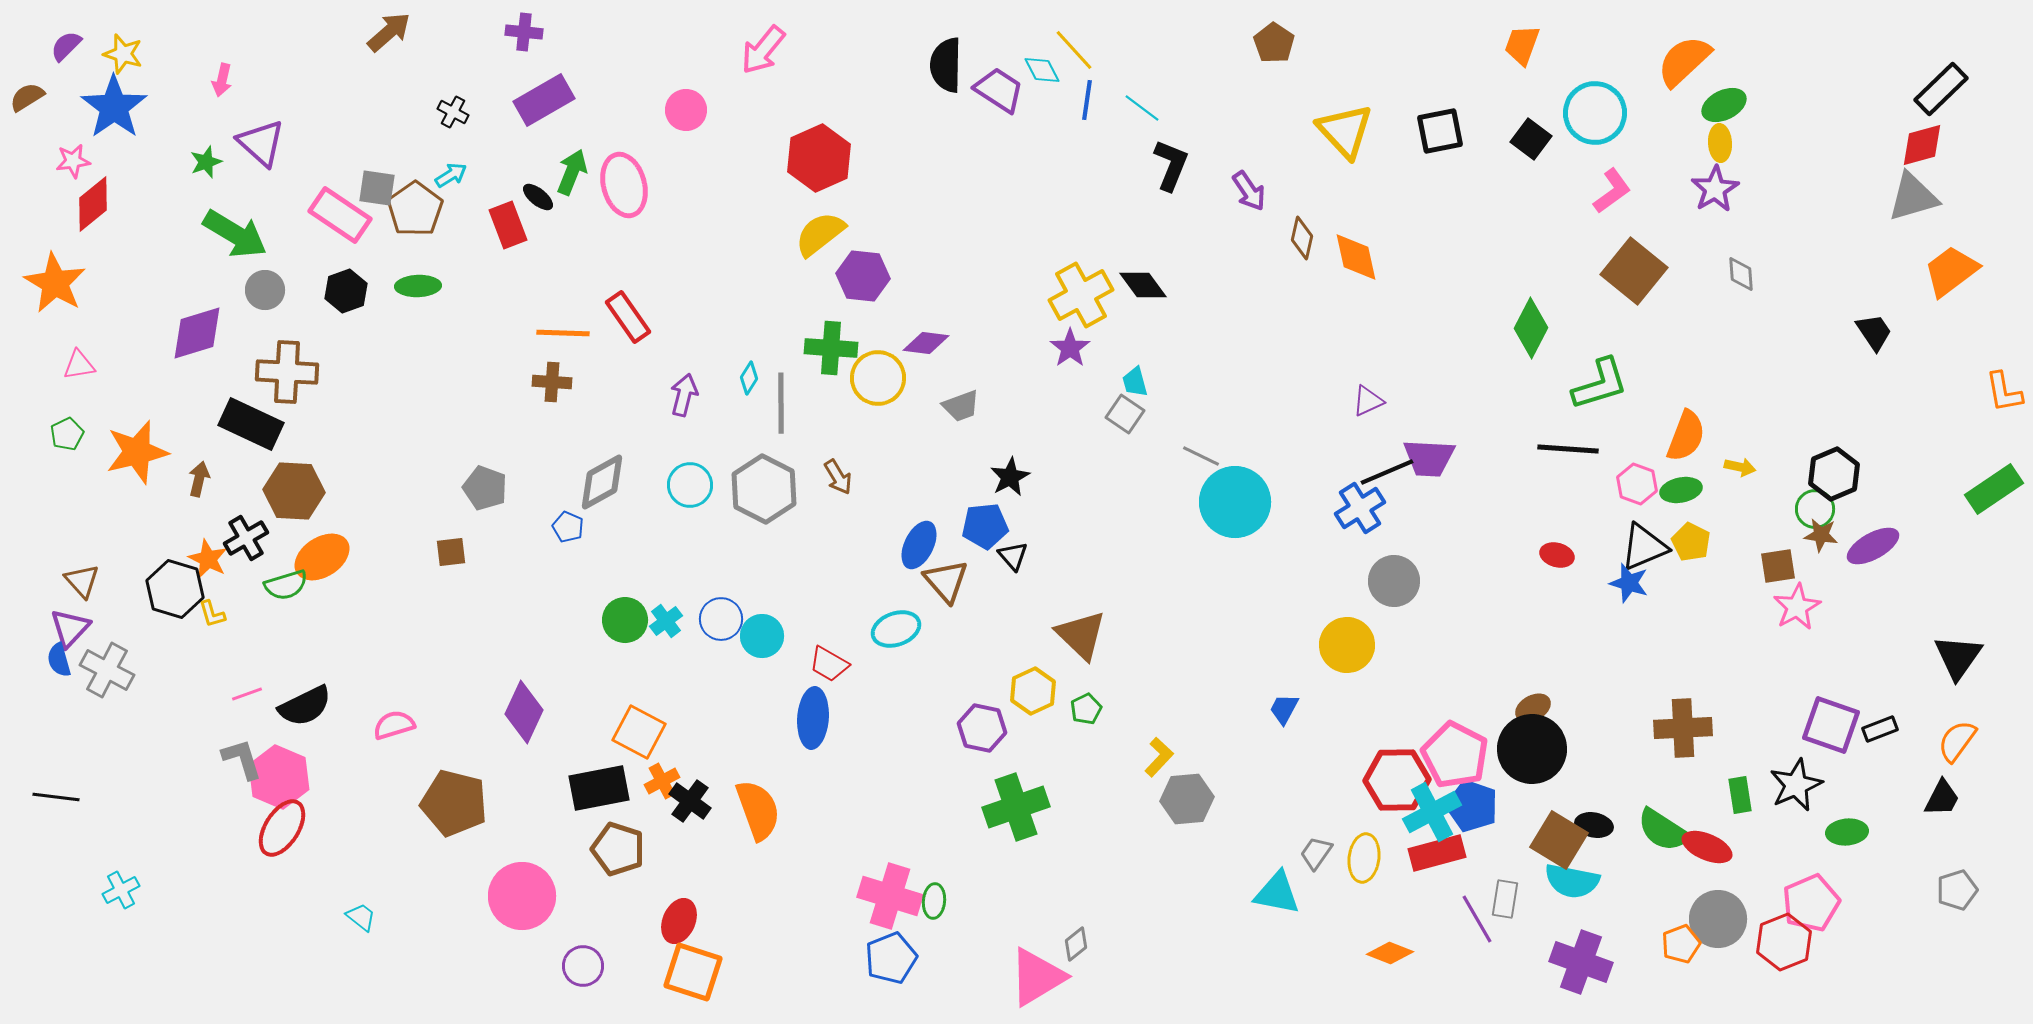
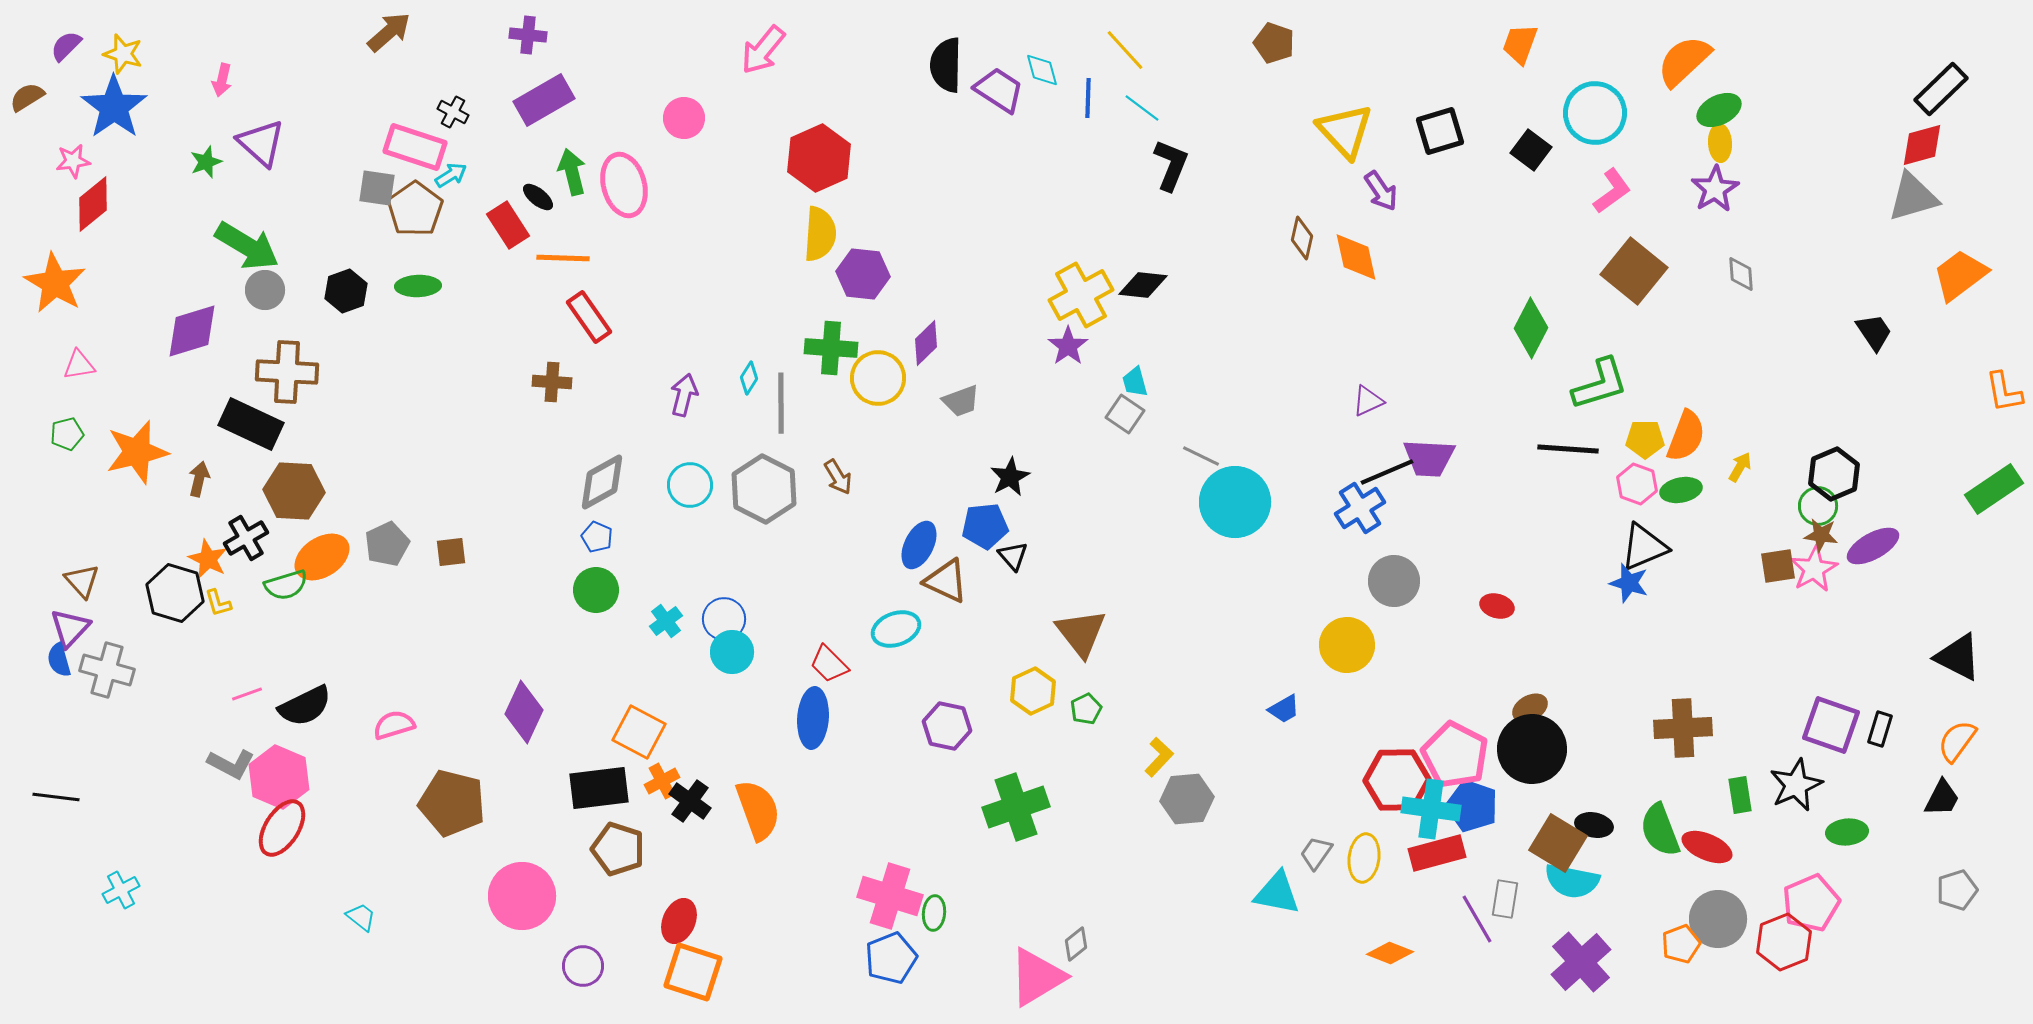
purple cross at (524, 32): moved 4 px right, 3 px down
brown pentagon at (1274, 43): rotated 15 degrees counterclockwise
orange trapezoid at (1522, 45): moved 2 px left, 1 px up
yellow line at (1074, 50): moved 51 px right
cyan diamond at (1042, 70): rotated 12 degrees clockwise
blue line at (1087, 100): moved 1 px right, 2 px up; rotated 6 degrees counterclockwise
green ellipse at (1724, 105): moved 5 px left, 5 px down
pink circle at (686, 110): moved 2 px left, 8 px down
black square at (1440, 131): rotated 6 degrees counterclockwise
black square at (1531, 139): moved 11 px down
green arrow at (572, 172): rotated 36 degrees counterclockwise
purple arrow at (1249, 191): moved 132 px right
pink rectangle at (340, 215): moved 75 px right, 68 px up; rotated 16 degrees counterclockwise
red rectangle at (508, 225): rotated 12 degrees counterclockwise
green arrow at (235, 234): moved 12 px right, 12 px down
yellow semicircle at (820, 234): rotated 132 degrees clockwise
orange trapezoid at (1951, 271): moved 9 px right, 4 px down
purple hexagon at (863, 276): moved 2 px up
black diamond at (1143, 285): rotated 48 degrees counterclockwise
red rectangle at (628, 317): moved 39 px left
purple diamond at (197, 333): moved 5 px left, 2 px up
orange line at (563, 333): moved 75 px up
purple diamond at (926, 343): rotated 51 degrees counterclockwise
purple star at (1070, 348): moved 2 px left, 2 px up
gray trapezoid at (961, 406): moved 5 px up
green pentagon at (67, 434): rotated 12 degrees clockwise
yellow arrow at (1740, 467): rotated 72 degrees counterclockwise
gray pentagon at (485, 488): moved 98 px left, 56 px down; rotated 27 degrees clockwise
green circle at (1815, 509): moved 3 px right, 3 px up
blue pentagon at (568, 527): moved 29 px right, 10 px down
yellow pentagon at (1691, 542): moved 46 px left, 103 px up; rotated 27 degrees counterclockwise
red ellipse at (1557, 555): moved 60 px left, 51 px down
brown triangle at (946, 581): rotated 24 degrees counterclockwise
black hexagon at (175, 589): moved 4 px down
pink star at (1797, 607): moved 17 px right, 38 px up
yellow L-shape at (212, 614): moved 6 px right, 11 px up
blue circle at (721, 619): moved 3 px right
green circle at (625, 620): moved 29 px left, 30 px up
brown triangle at (1081, 635): moved 2 px up; rotated 8 degrees clockwise
cyan circle at (762, 636): moved 30 px left, 16 px down
black triangle at (1958, 657): rotated 38 degrees counterclockwise
red trapezoid at (829, 664): rotated 15 degrees clockwise
gray cross at (107, 670): rotated 12 degrees counterclockwise
brown ellipse at (1533, 708): moved 3 px left
blue trapezoid at (1284, 709): rotated 148 degrees counterclockwise
purple hexagon at (982, 728): moved 35 px left, 2 px up
black rectangle at (1880, 729): rotated 52 degrees counterclockwise
gray L-shape at (242, 759): moved 11 px left, 5 px down; rotated 135 degrees clockwise
black rectangle at (599, 788): rotated 4 degrees clockwise
brown pentagon at (454, 803): moved 2 px left
cyan cross at (1432, 812): moved 1 px left, 3 px up; rotated 36 degrees clockwise
green semicircle at (1663, 830): moved 3 px left; rotated 36 degrees clockwise
brown square at (1559, 840): moved 1 px left, 3 px down
green ellipse at (934, 901): moved 12 px down
purple cross at (1581, 962): rotated 28 degrees clockwise
